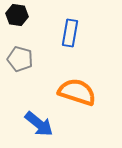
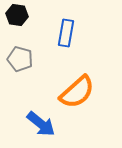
blue rectangle: moved 4 px left
orange semicircle: rotated 120 degrees clockwise
blue arrow: moved 2 px right
